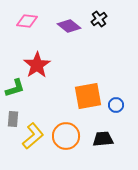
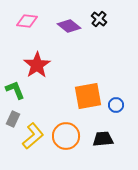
black cross: rotated 14 degrees counterclockwise
green L-shape: moved 2 px down; rotated 95 degrees counterclockwise
gray rectangle: rotated 21 degrees clockwise
